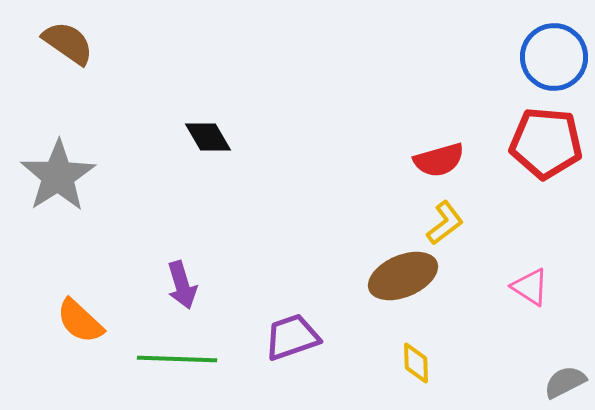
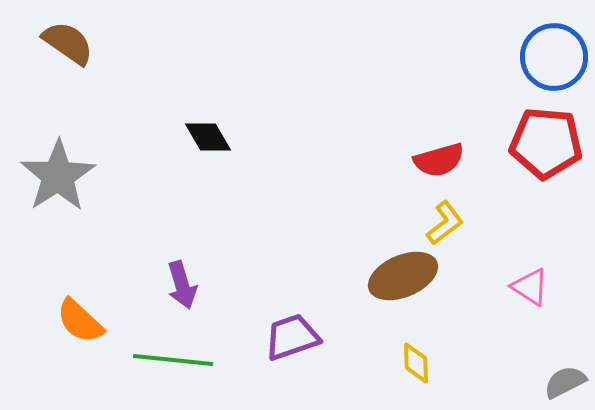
green line: moved 4 px left, 1 px down; rotated 4 degrees clockwise
